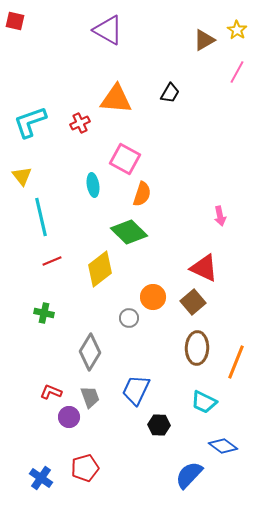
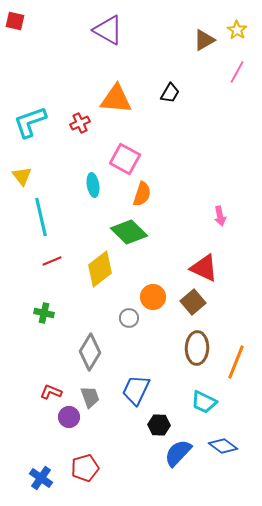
blue semicircle: moved 11 px left, 22 px up
